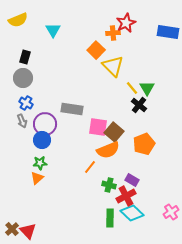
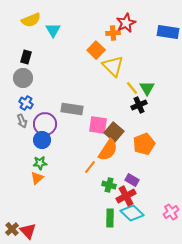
yellow semicircle: moved 13 px right
black rectangle: moved 1 px right
black cross: rotated 28 degrees clockwise
pink square: moved 2 px up
orange semicircle: rotated 35 degrees counterclockwise
